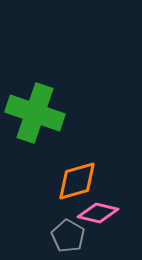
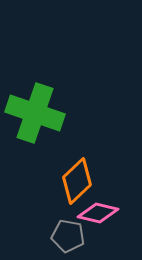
orange diamond: rotated 27 degrees counterclockwise
gray pentagon: rotated 20 degrees counterclockwise
